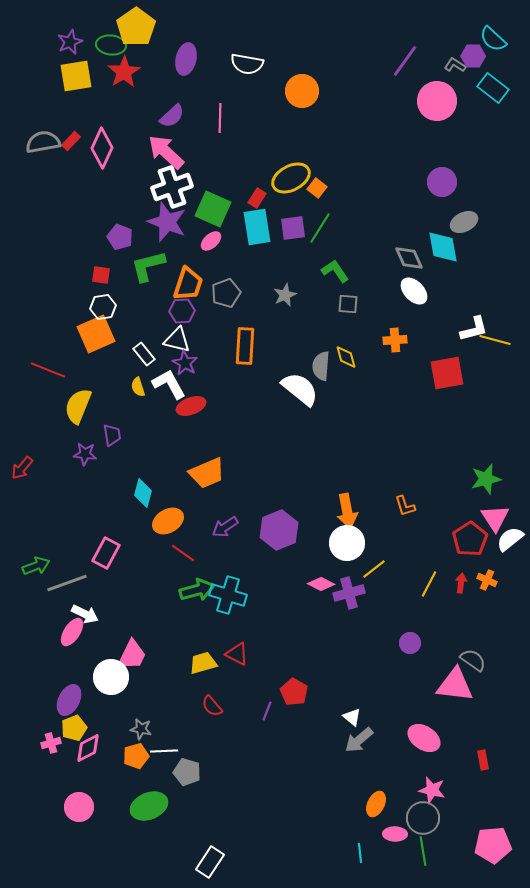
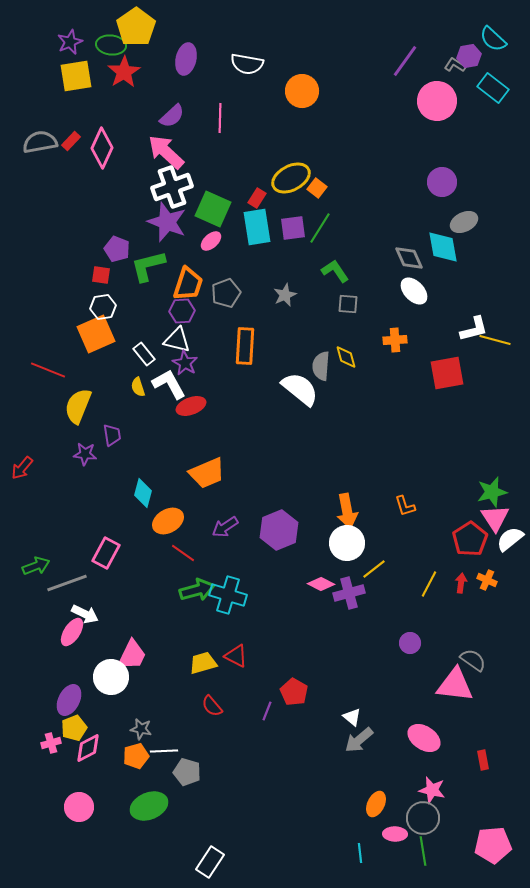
purple hexagon at (473, 56): moved 4 px left; rotated 10 degrees counterclockwise
gray semicircle at (43, 142): moved 3 px left
purple pentagon at (120, 237): moved 3 px left, 12 px down
green star at (486, 479): moved 6 px right, 13 px down
red triangle at (237, 654): moved 1 px left, 2 px down
